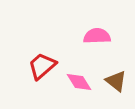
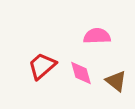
pink diamond: moved 2 px right, 9 px up; rotated 16 degrees clockwise
